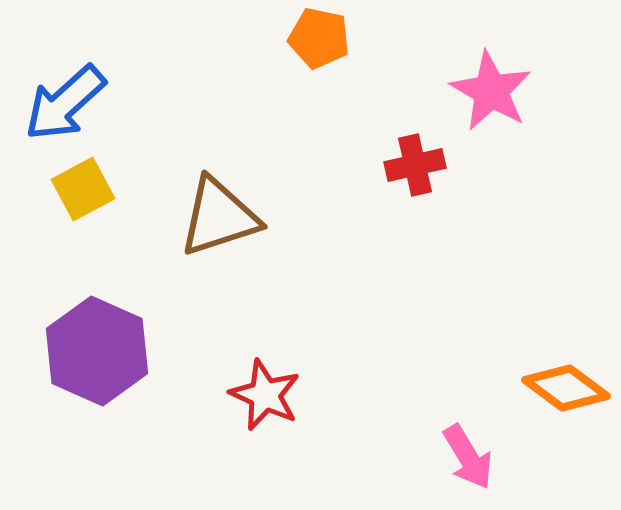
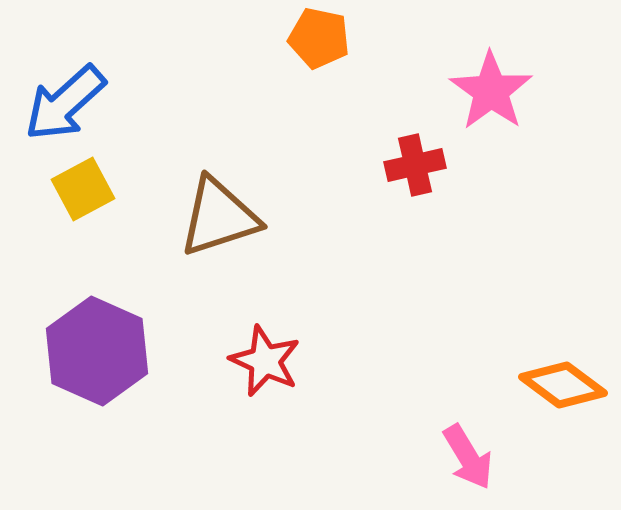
pink star: rotated 6 degrees clockwise
orange diamond: moved 3 px left, 3 px up
red star: moved 34 px up
